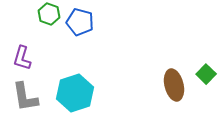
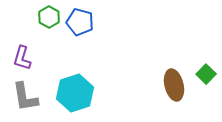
green hexagon: moved 3 px down; rotated 10 degrees clockwise
